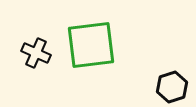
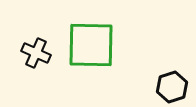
green square: rotated 8 degrees clockwise
